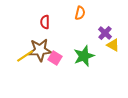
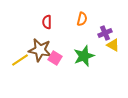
orange semicircle: moved 2 px right, 6 px down
red semicircle: moved 2 px right
purple cross: rotated 24 degrees clockwise
brown star: rotated 15 degrees clockwise
yellow line: moved 5 px left, 4 px down
